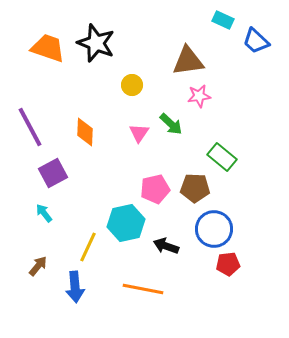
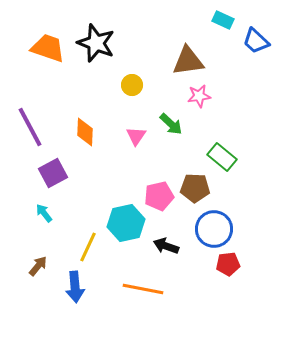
pink triangle: moved 3 px left, 3 px down
pink pentagon: moved 4 px right, 7 px down
